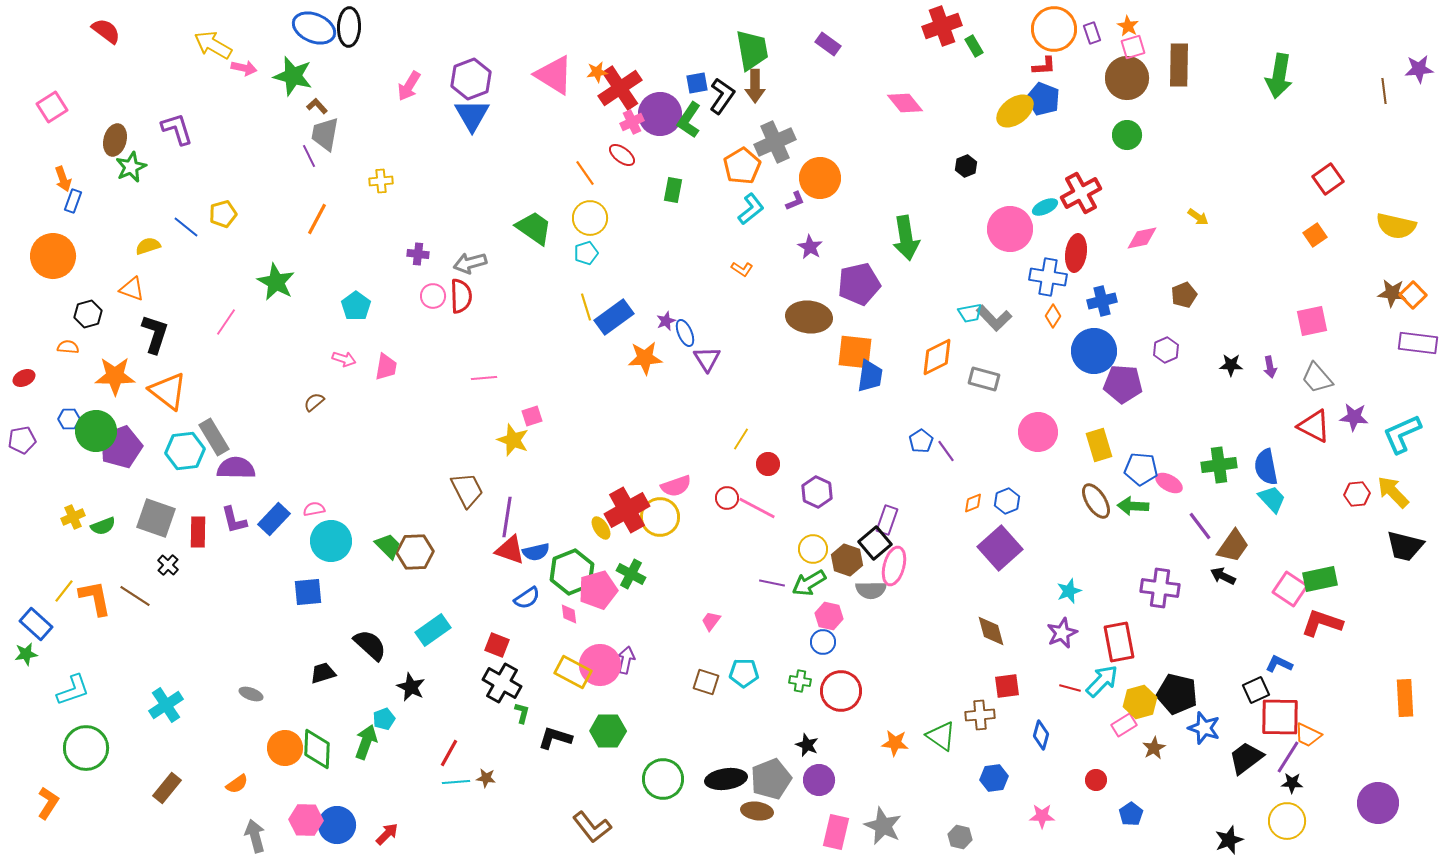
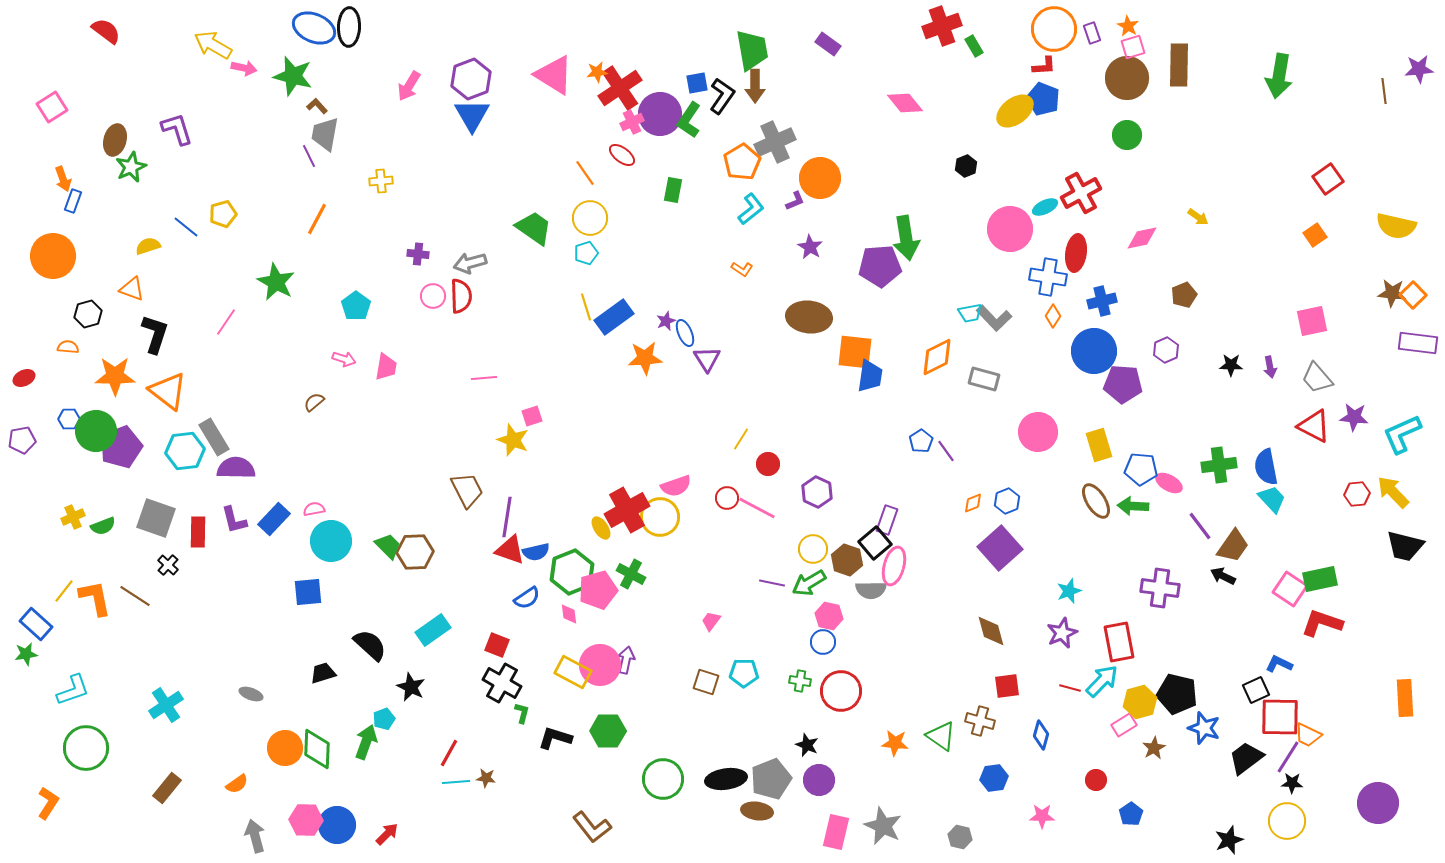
orange pentagon at (742, 166): moved 4 px up
purple pentagon at (859, 284): moved 21 px right, 18 px up; rotated 9 degrees clockwise
brown cross at (980, 715): moved 6 px down; rotated 20 degrees clockwise
